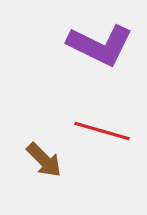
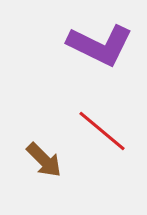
red line: rotated 24 degrees clockwise
